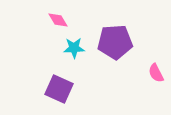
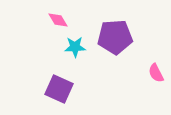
purple pentagon: moved 5 px up
cyan star: moved 1 px right, 1 px up
